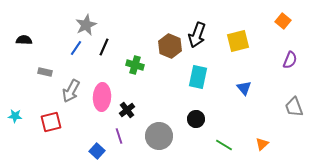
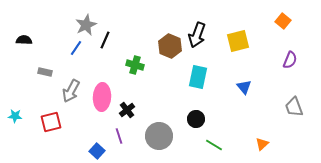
black line: moved 1 px right, 7 px up
blue triangle: moved 1 px up
green line: moved 10 px left
